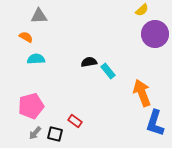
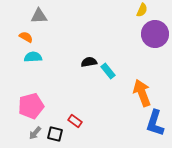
yellow semicircle: rotated 24 degrees counterclockwise
cyan semicircle: moved 3 px left, 2 px up
